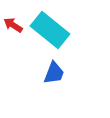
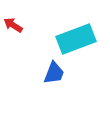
cyan rectangle: moved 26 px right, 9 px down; rotated 60 degrees counterclockwise
